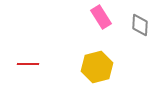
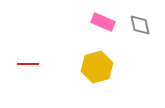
pink rectangle: moved 2 px right, 5 px down; rotated 35 degrees counterclockwise
gray diamond: rotated 15 degrees counterclockwise
